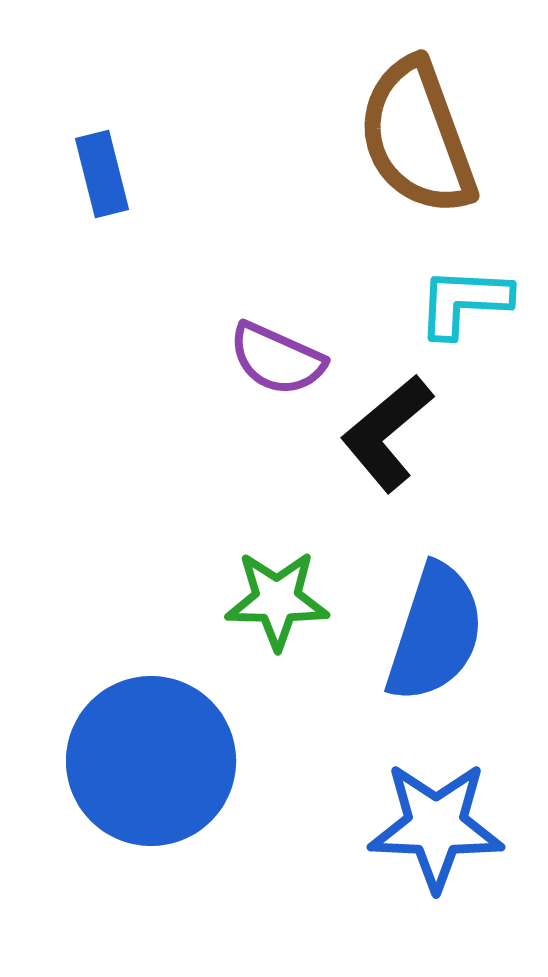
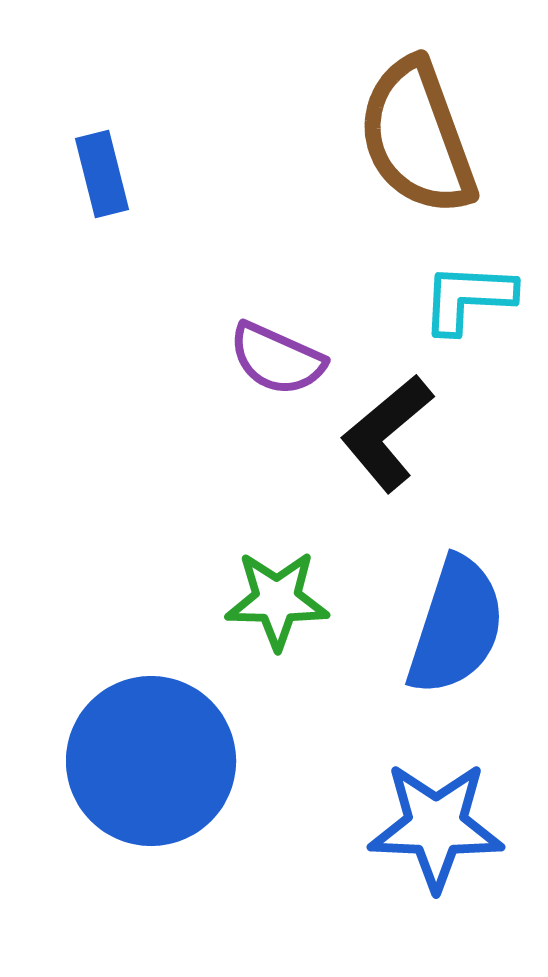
cyan L-shape: moved 4 px right, 4 px up
blue semicircle: moved 21 px right, 7 px up
